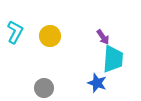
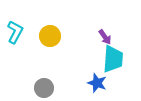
purple arrow: moved 2 px right
